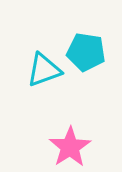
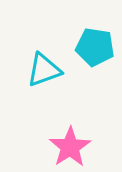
cyan pentagon: moved 9 px right, 5 px up
